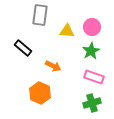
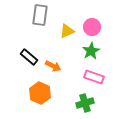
yellow triangle: rotated 28 degrees counterclockwise
black rectangle: moved 6 px right, 9 px down
green cross: moved 7 px left
